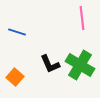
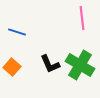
orange square: moved 3 px left, 10 px up
